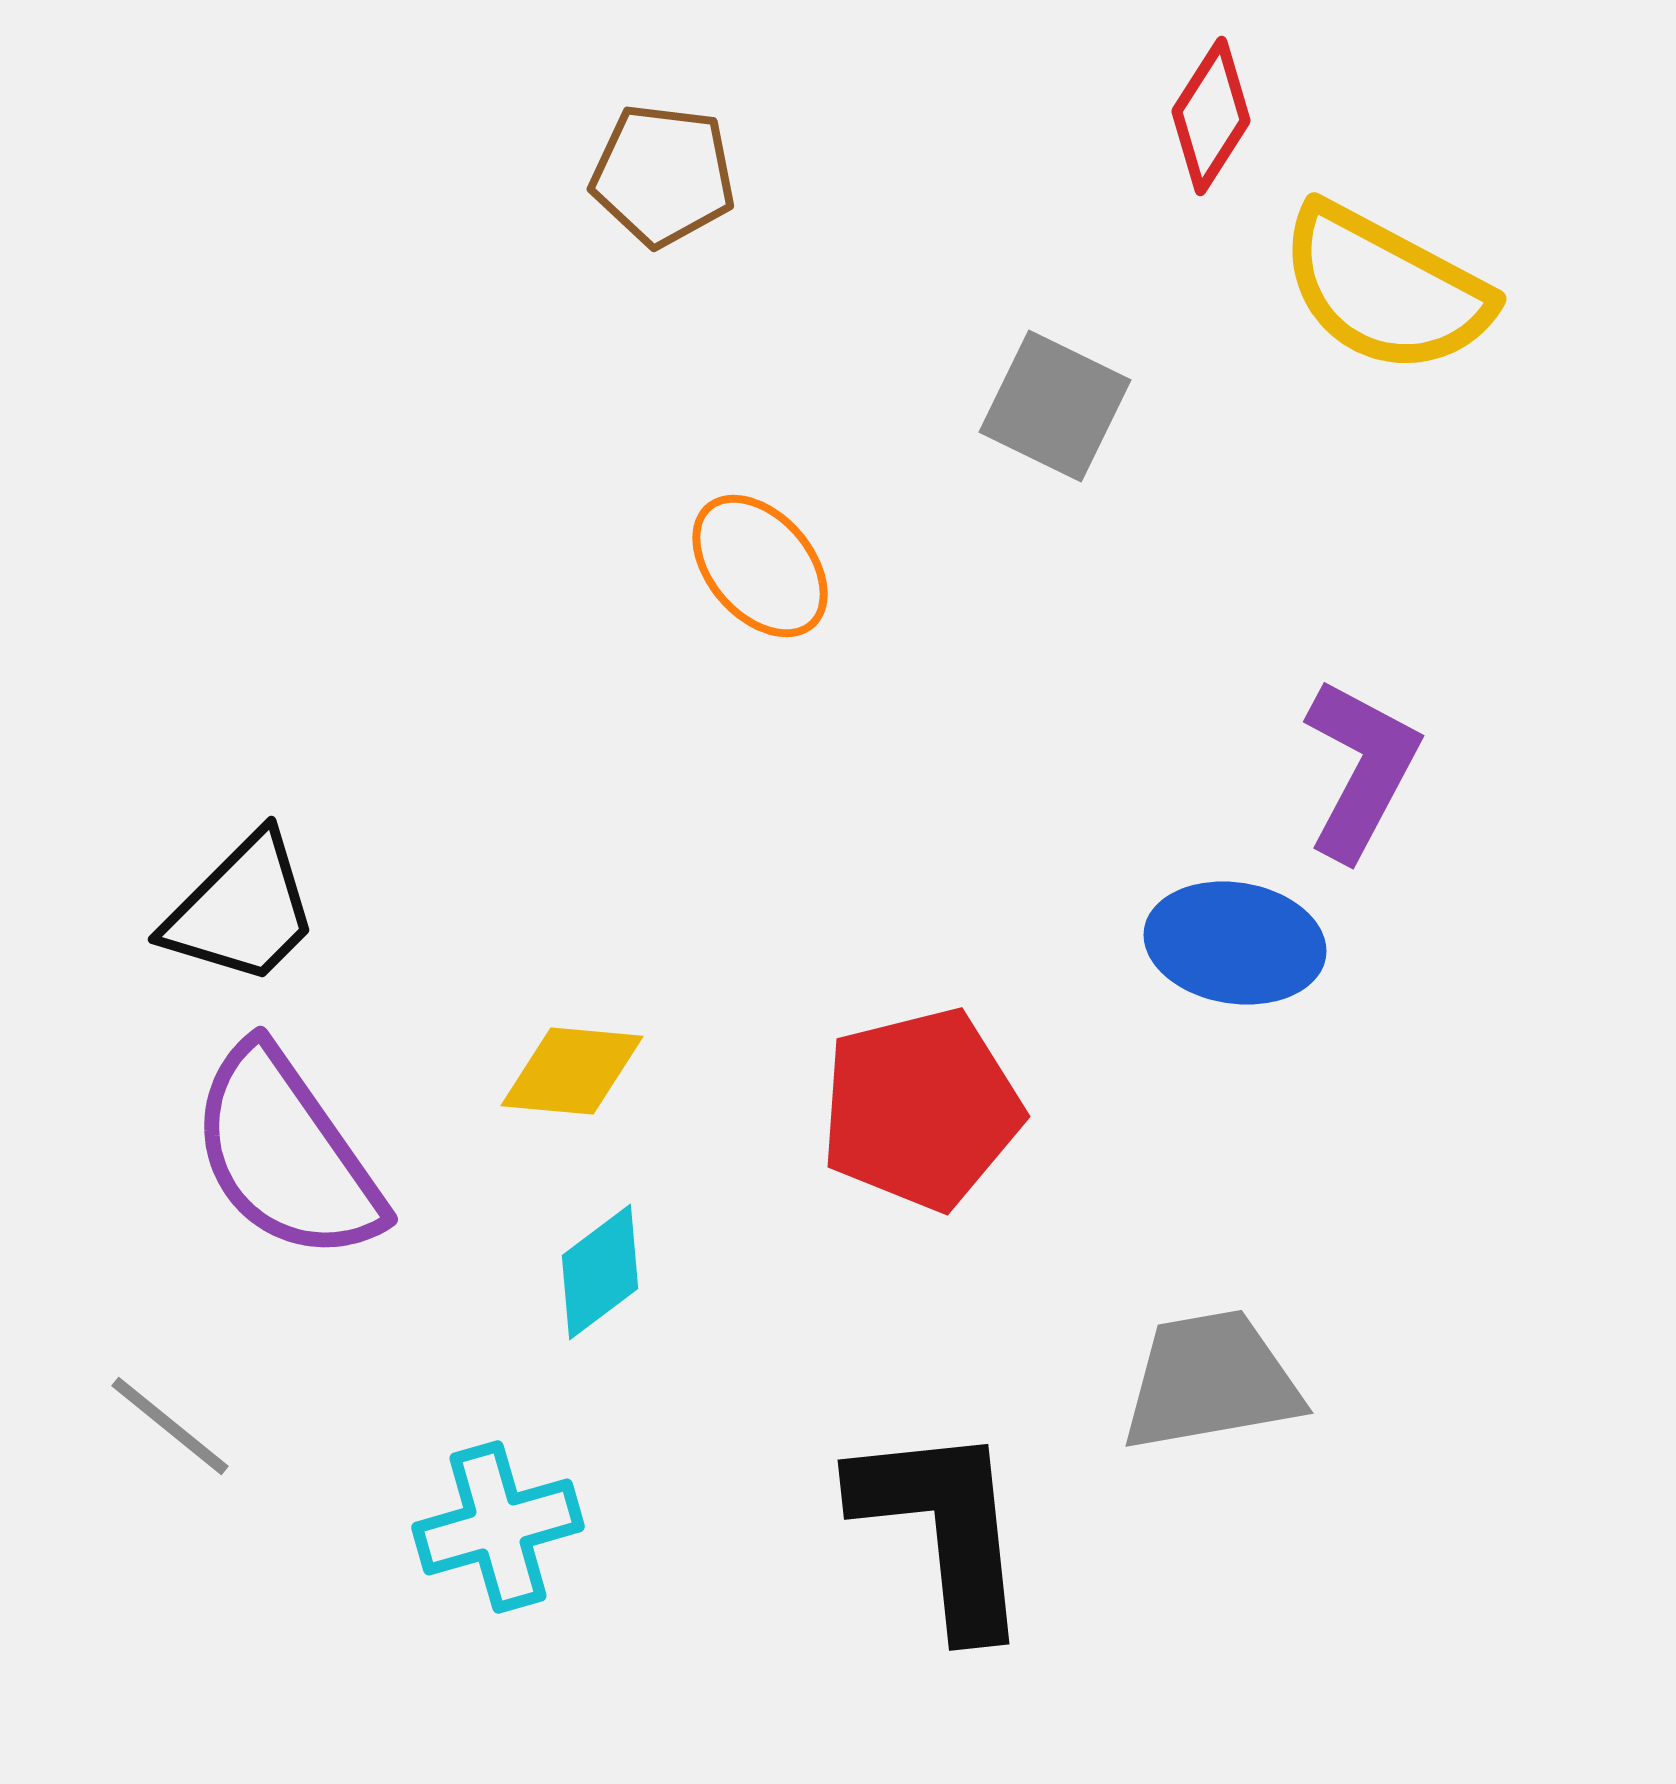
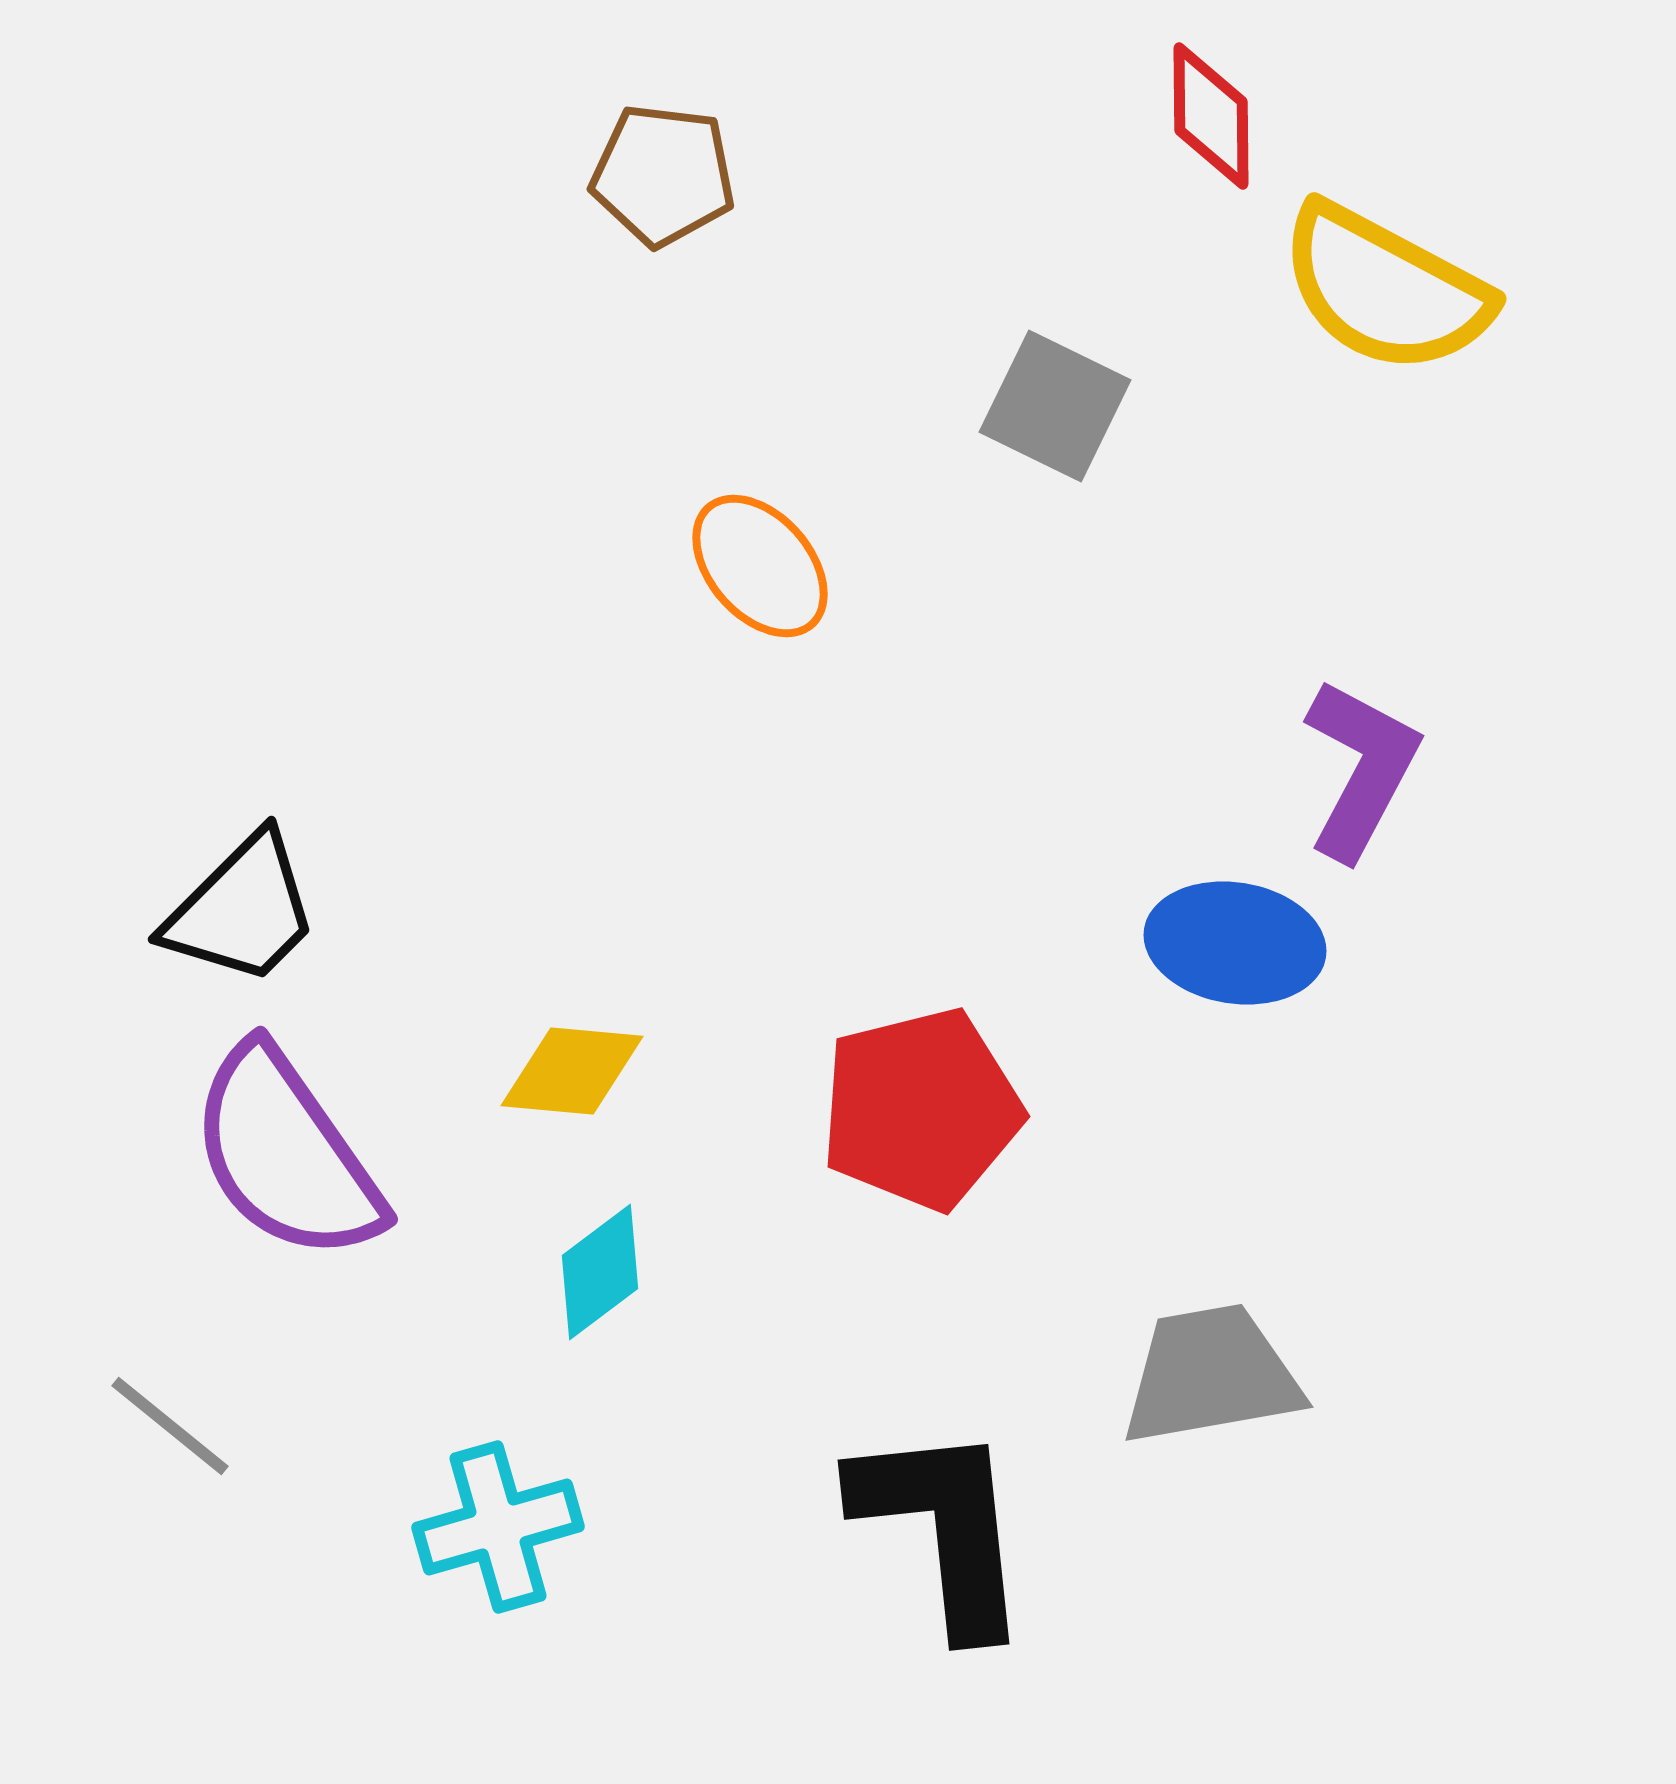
red diamond: rotated 33 degrees counterclockwise
gray trapezoid: moved 6 px up
